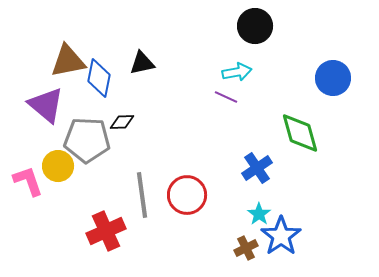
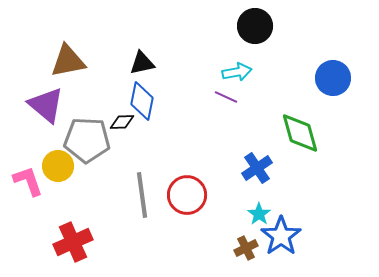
blue diamond: moved 43 px right, 23 px down
red cross: moved 33 px left, 11 px down
